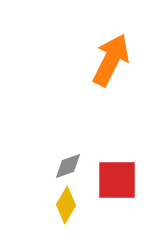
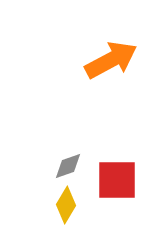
orange arrow: rotated 36 degrees clockwise
